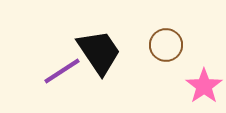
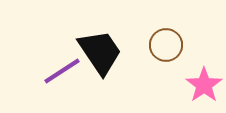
black trapezoid: moved 1 px right
pink star: moved 1 px up
